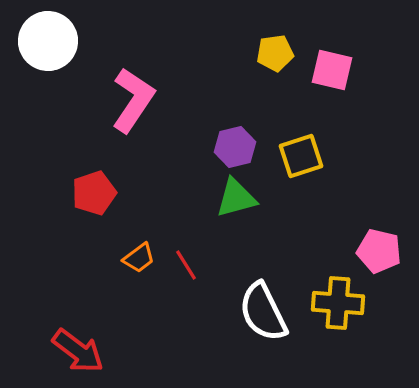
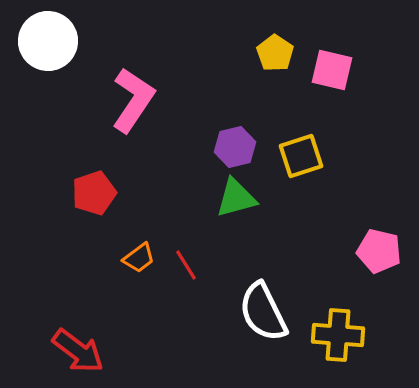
yellow pentagon: rotated 30 degrees counterclockwise
yellow cross: moved 32 px down
